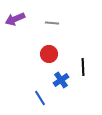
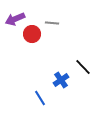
red circle: moved 17 px left, 20 px up
black line: rotated 42 degrees counterclockwise
